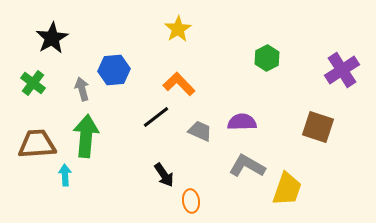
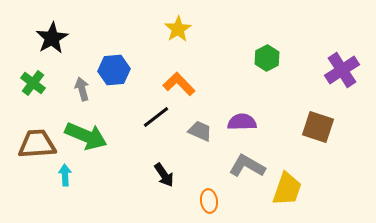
green arrow: rotated 108 degrees clockwise
orange ellipse: moved 18 px right
